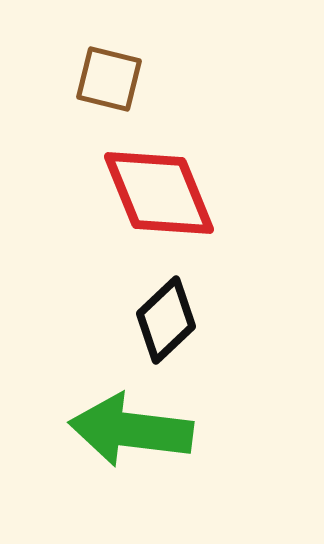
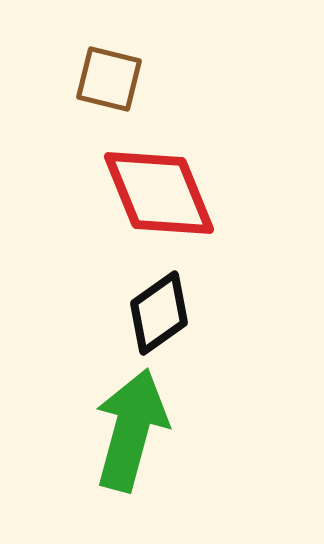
black diamond: moved 7 px left, 7 px up; rotated 8 degrees clockwise
green arrow: rotated 98 degrees clockwise
